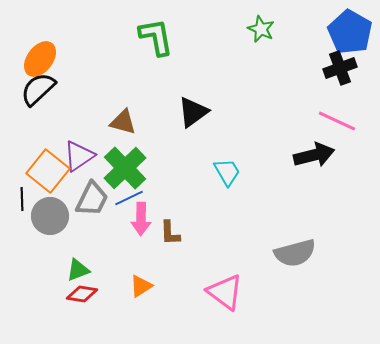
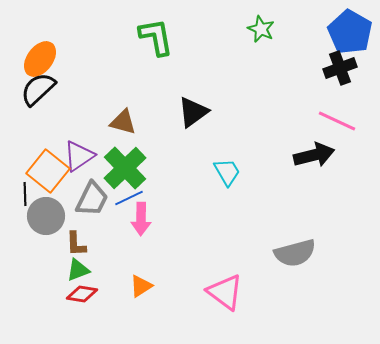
black line: moved 3 px right, 5 px up
gray circle: moved 4 px left
brown L-shape: moved 94 px left, 11 px down
